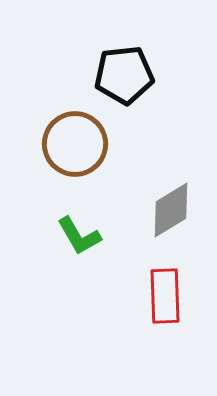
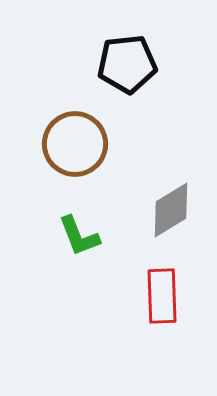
black pentagon: moved 3 px right, 11 px up
green L-shape: rotated 9 degrees clockwise
red rectangle: moved 3 px left
